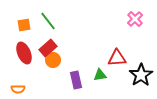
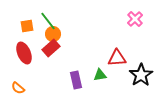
orange square: moved 3 px right, 1 px down
red rectangle: moved 3 px right
orange circle: moved 26 px up
orange semicircle: moved 1 px up; rotated 40 degrees clockwise
